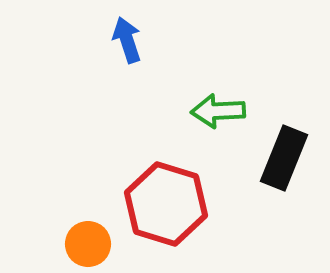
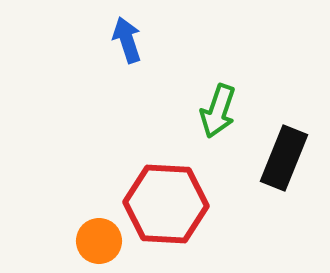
green arrow: rotated 68 degrees counterclockwise
red hexagon: rotated 14 degrees counterclockwise
orange circle: moved 11 px right, 3 px up
